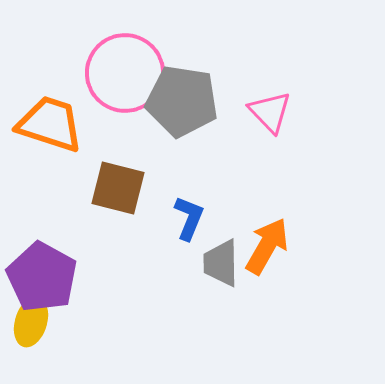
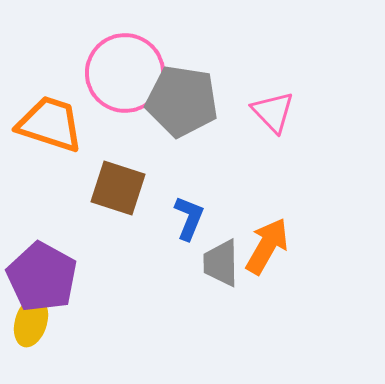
pink triangle: moved 3 px right
brown square: rotated 4 degrees clockwise
